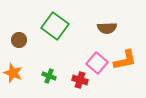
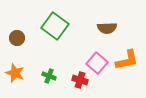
brown circle: moved 2 px left, 2 px up
orange L-shape: moved 2 px right
orange star: moved 2 px right
